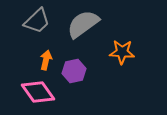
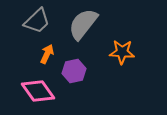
gray semicircle: rotated 16 degrees counterclockwise
orange arrow: moved 1 px right, 6 px up; rotated 12 degrees clockwise
pink diamond: moved 1 px up
